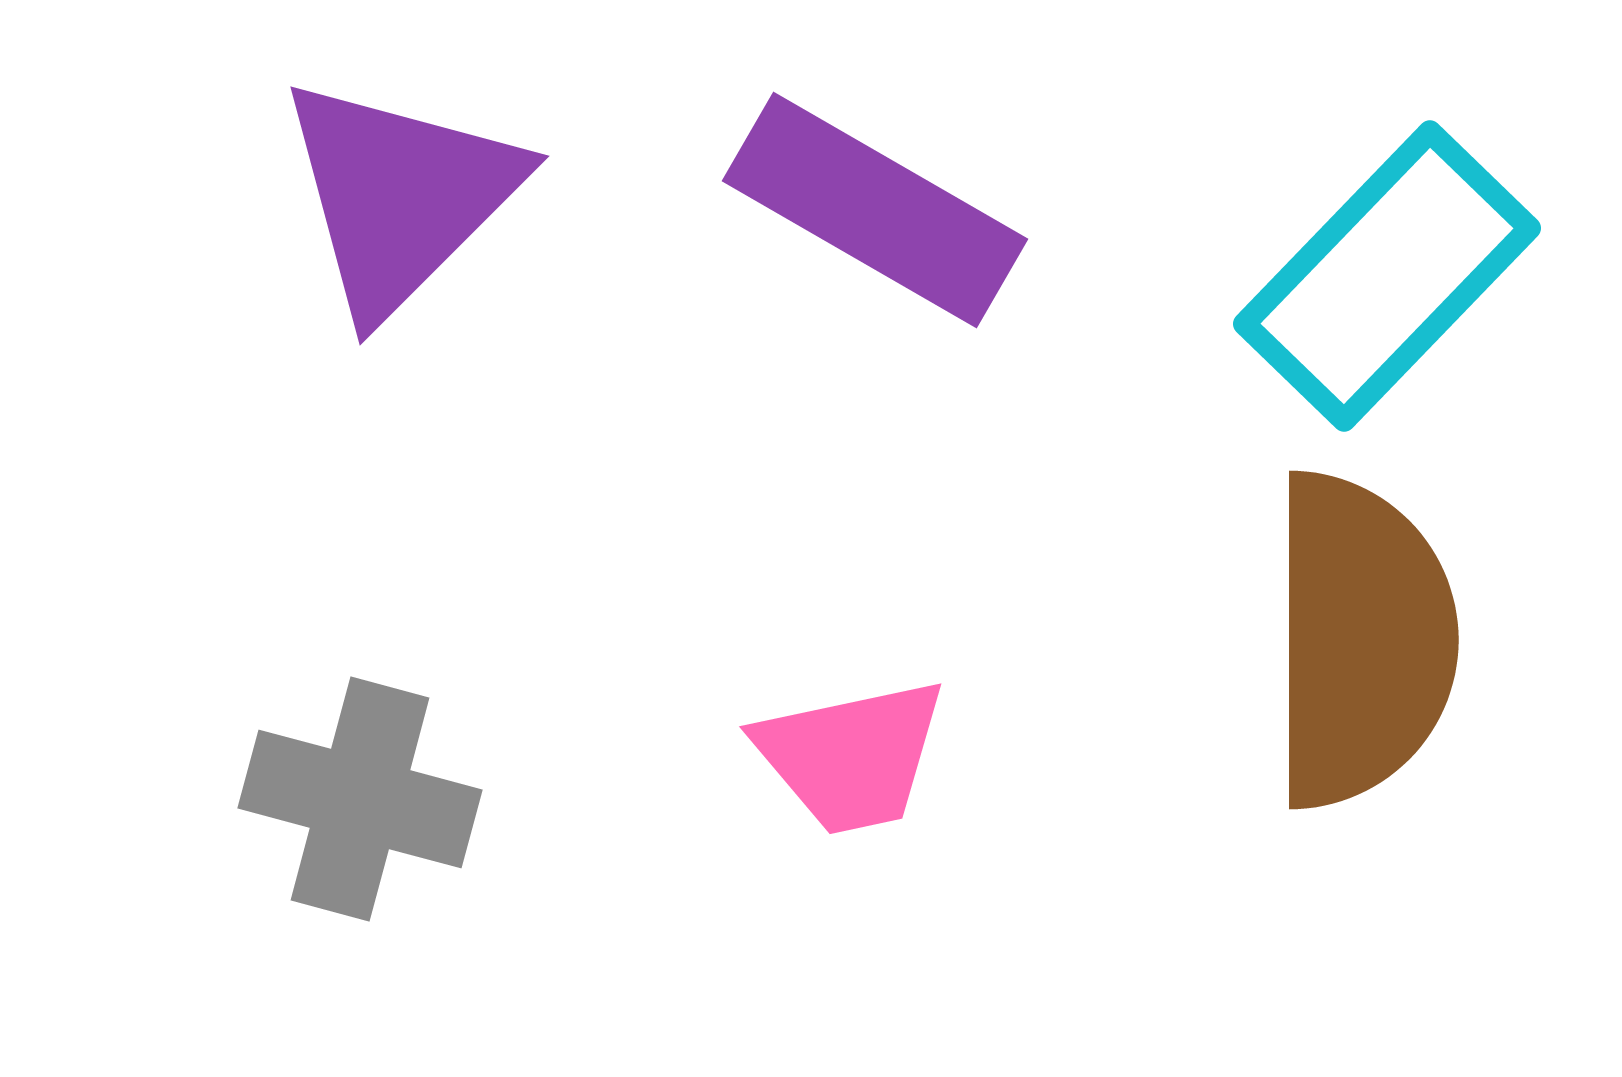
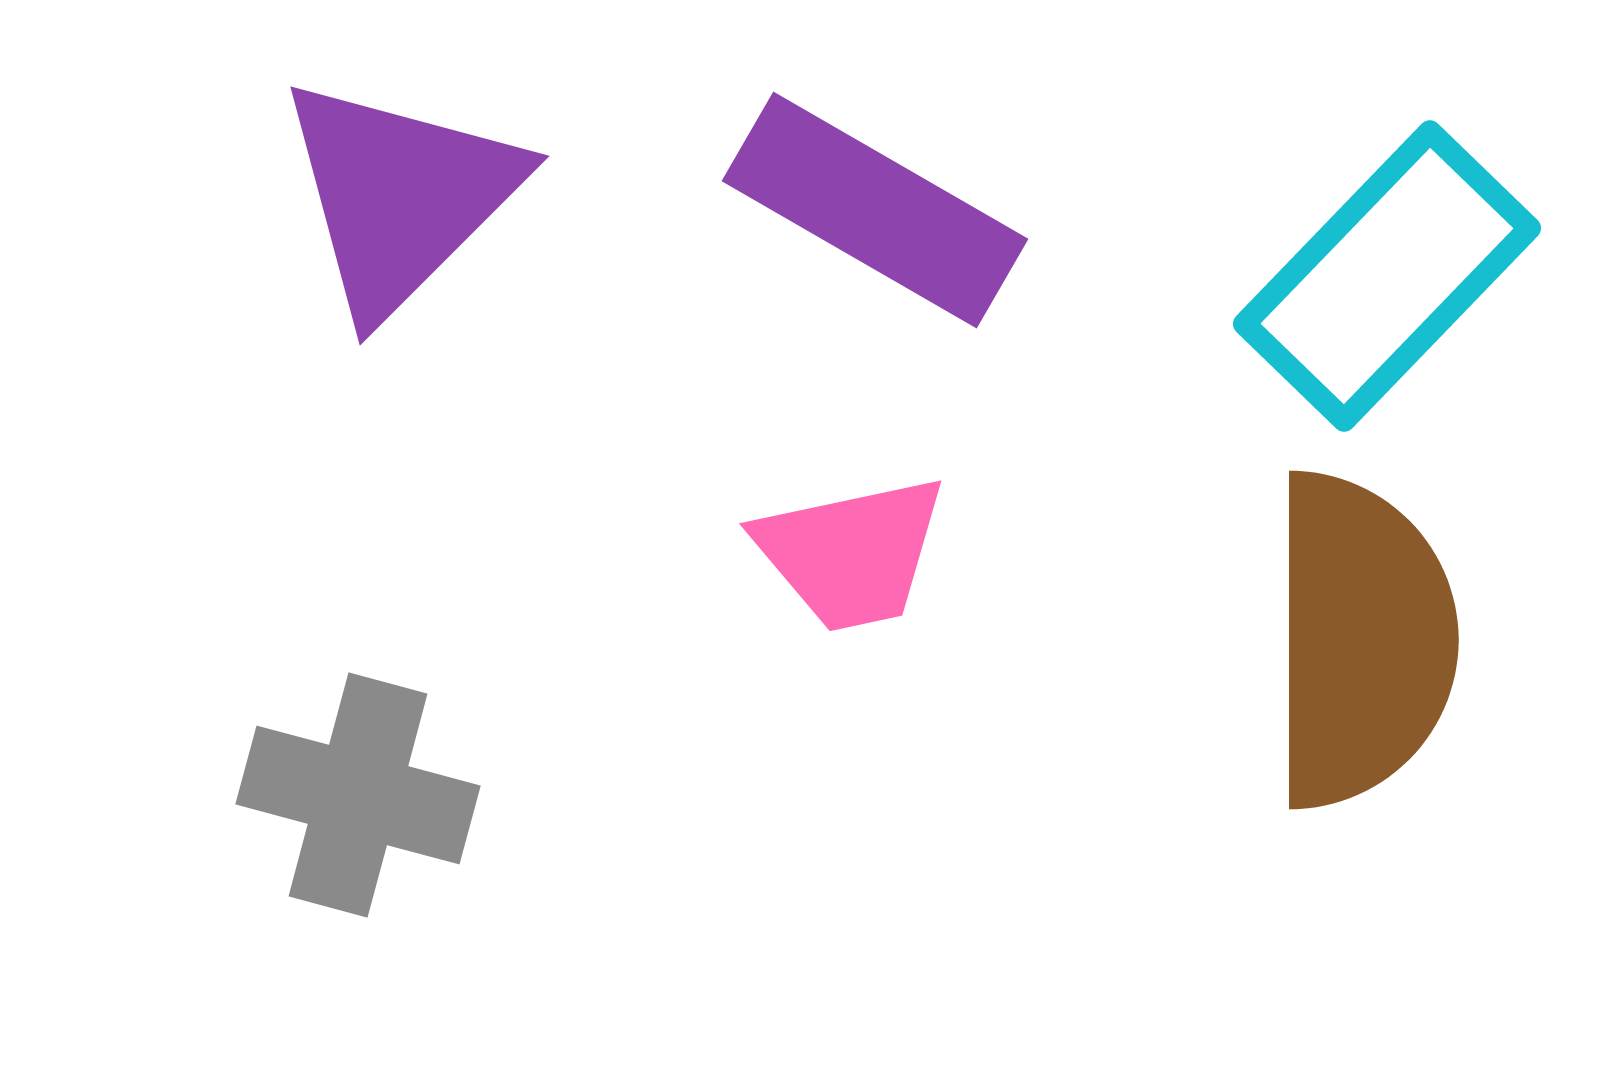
pink trapezoid: moved 203 px up
gray cross: moved 2 px left, 4 px up
